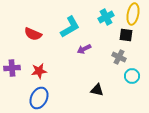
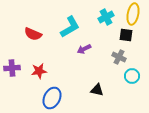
blue ellipse: moved 13 px right
